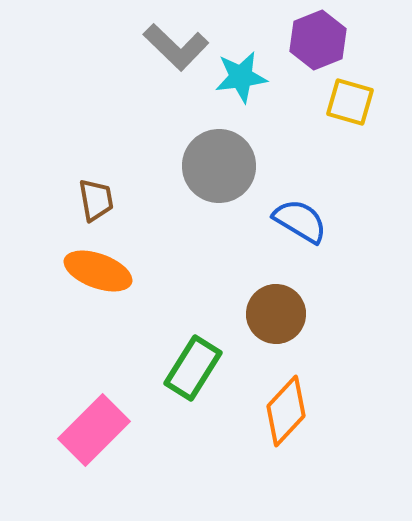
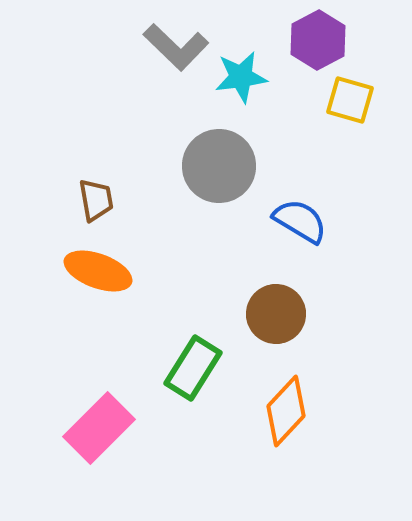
purple hexagon: rotated 6 degrees counterclockwise
yellow square: moved 2 px up
pink rectangle: moved 5 px right, 2 px up
